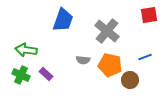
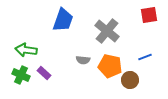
orange pentagon: moved 1 px down
purple rectangle: moved 2 px left, 1 px up
